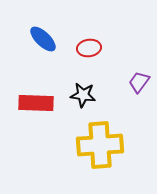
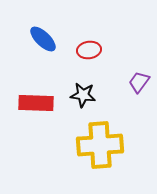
red ellipse: moved 2 px down
